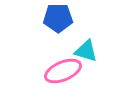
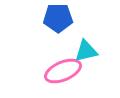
cyan triangle: rotated 30 degrees counterclockwise
